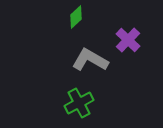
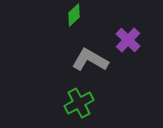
green diamond: moved 2 px left, 2 px up
